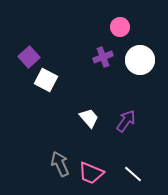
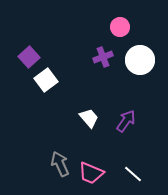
white square: rotated 25 degrees clockwise
